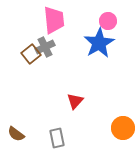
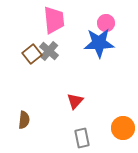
pink circle: moved 2 px left, 2 px down
blue star: rotated 28 degrees clockwise
gray cross: moved 4 px right, 4 px down; rotated 24 degrees counterclockwise
brown square: moved 1 px right
brown semicircle: moved 8 px right, 14 px up; rotated 120 degrees counterclockwise
gray rectangle: moved 25 px right
